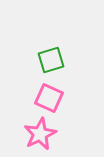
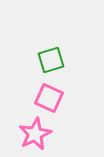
pink star: moved 5 px left
